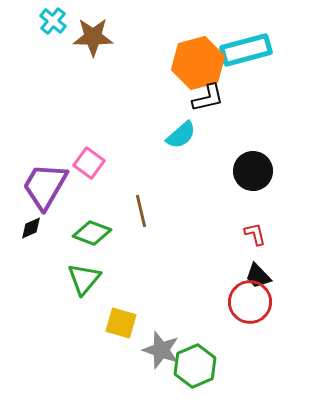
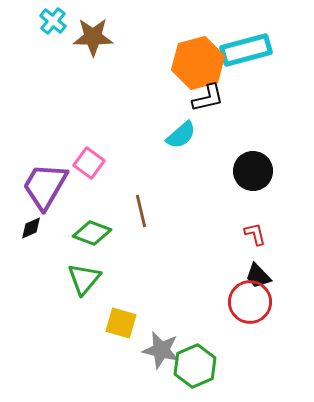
gray star: rotated 6 degrees counterclockwise
